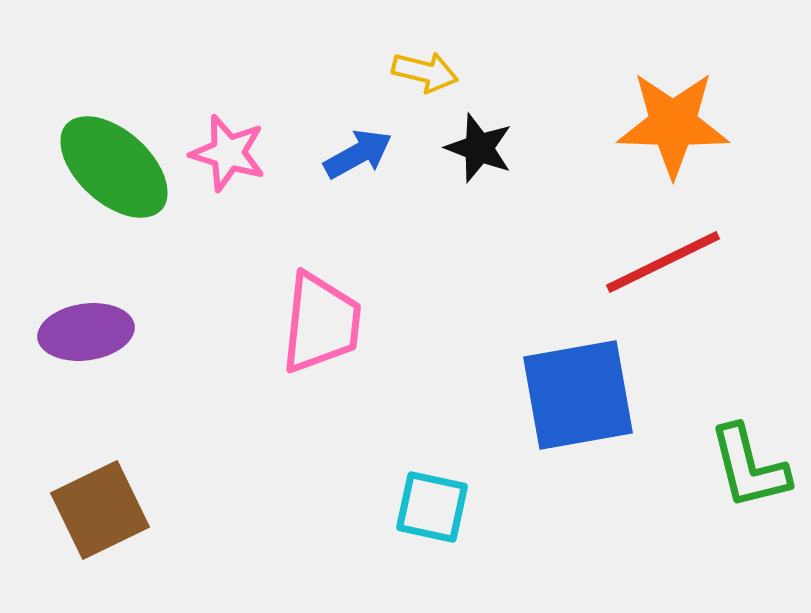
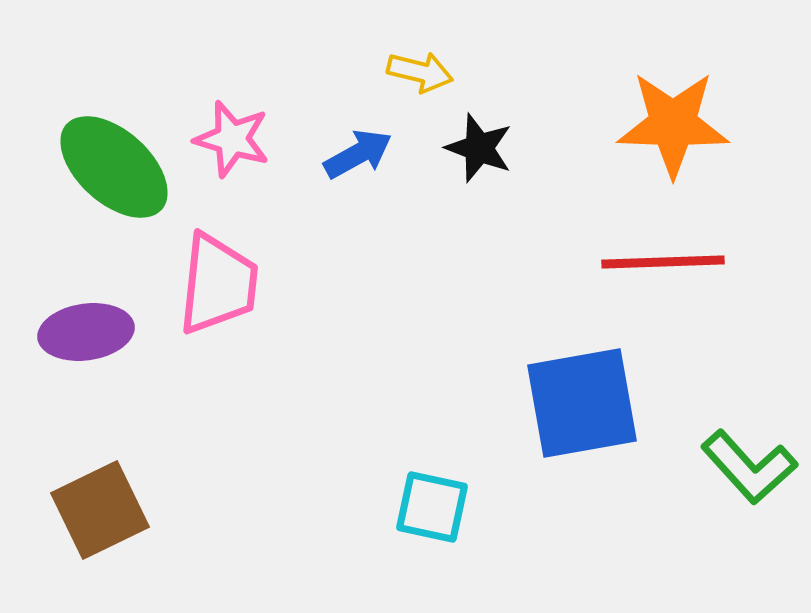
yellow arrow: moved 5 px left
pink star: moved 4 px right, 14 px up
red line: rotated 24 degrees clockwise
pink trapezoid: moved 103 px left, 39 px up
blue square: moved 4 px right, 8 px down
green L-shape: rotated 28 degrees counterclockwise
